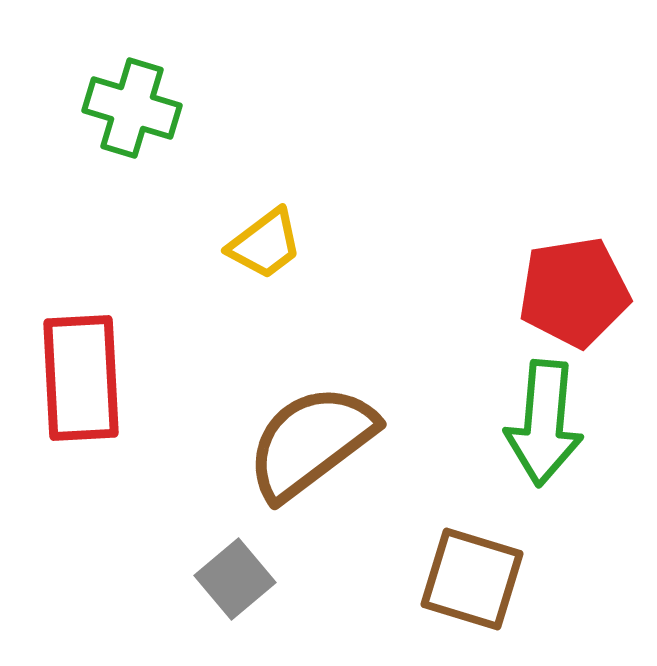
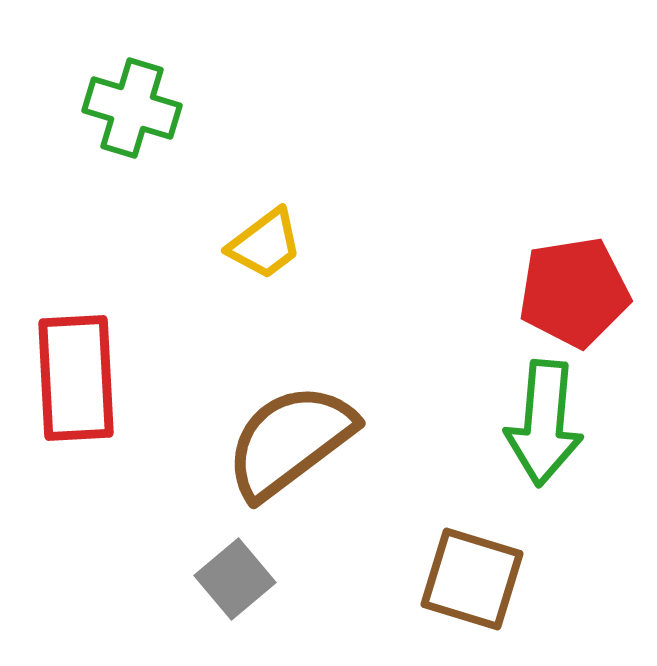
red rectangle: moved 5 px left
brown semicircle: moved 21 px left, 1 px up
